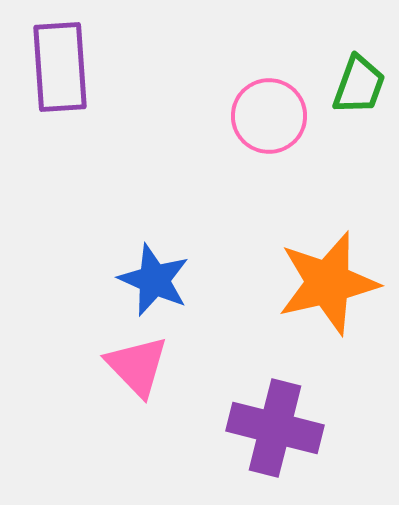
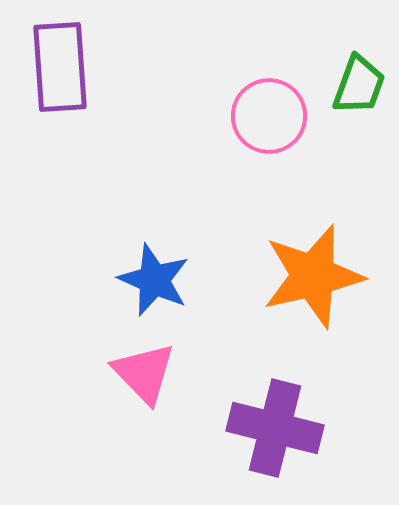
orange star: moved 15 px left, 7 px up
pink triangle: moved 7 px right, 7 px down
